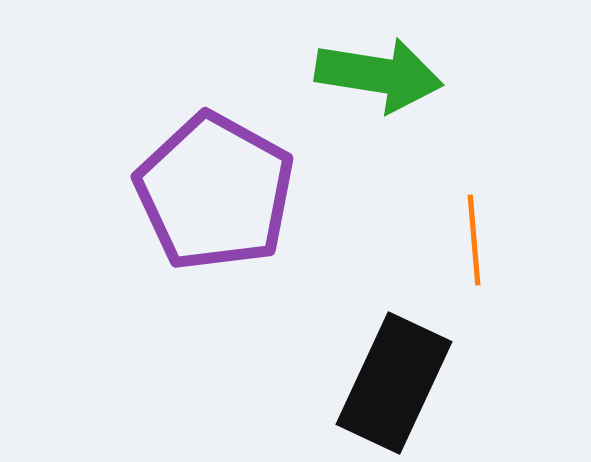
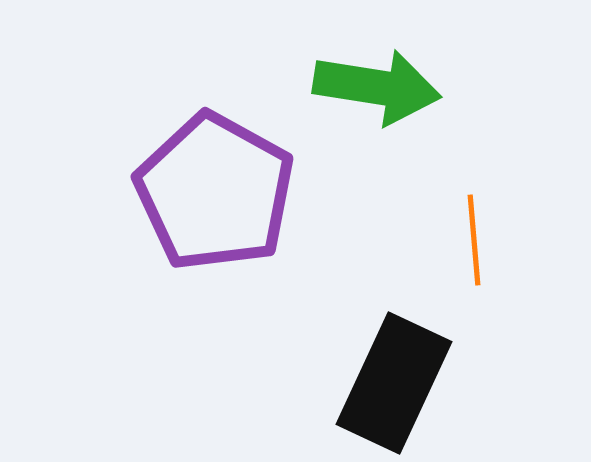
green arrow: moved 2 px left, 12 px down
